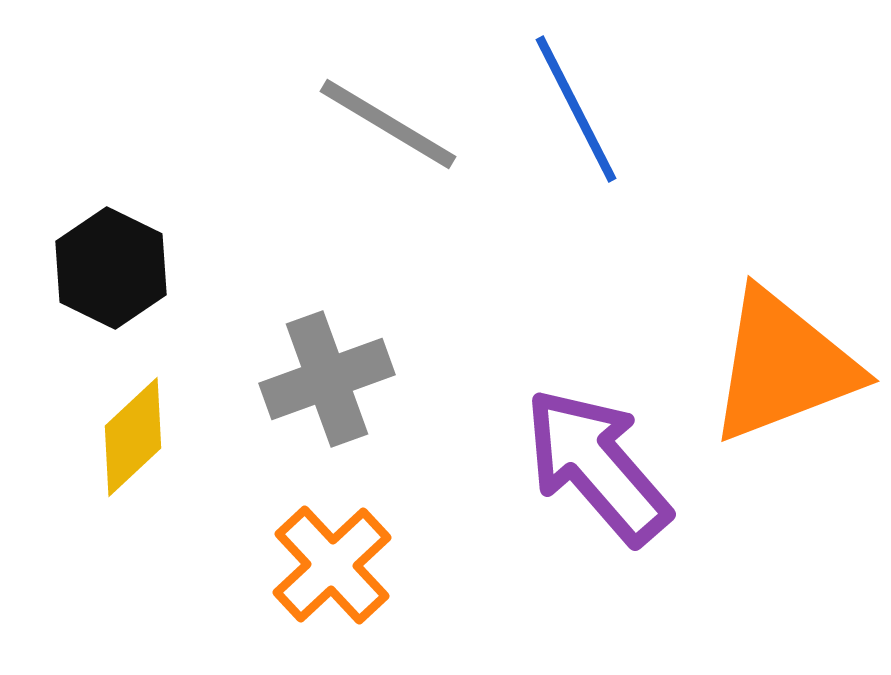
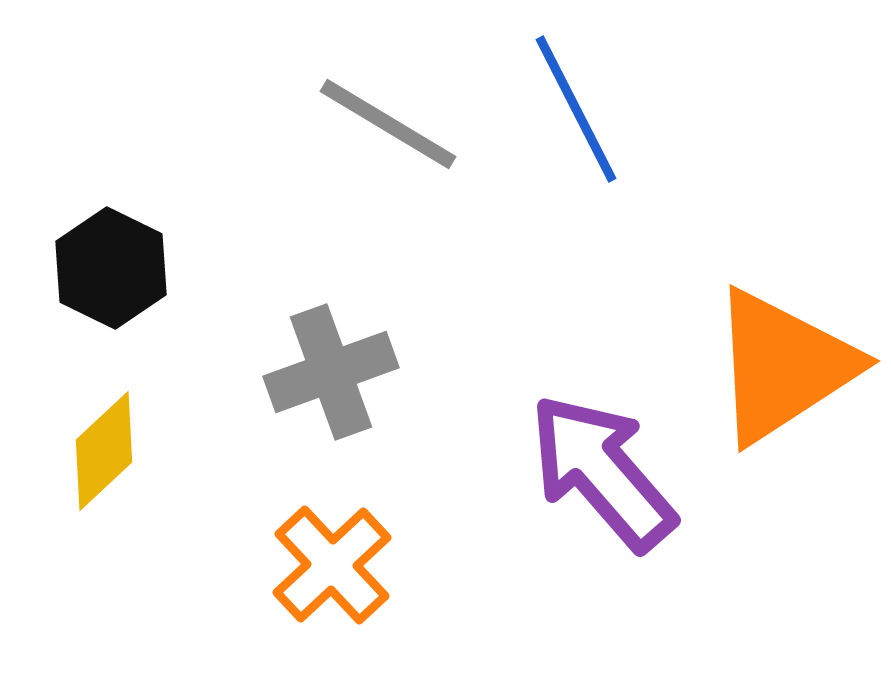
orange triangle: rotated 12 degrees counterclockwise
gray cross: moved 4 px right, 7 px up
yellow diamond: moved 29 px left, 14 px down
purple arrow: moved 5 px right, 6 px down
